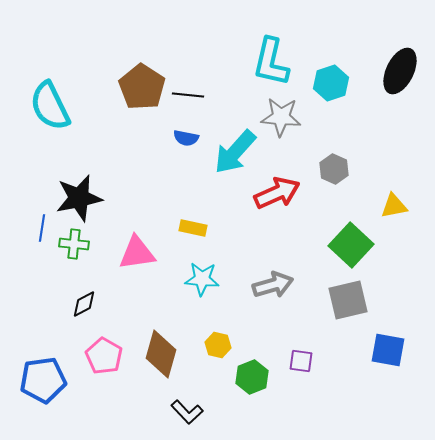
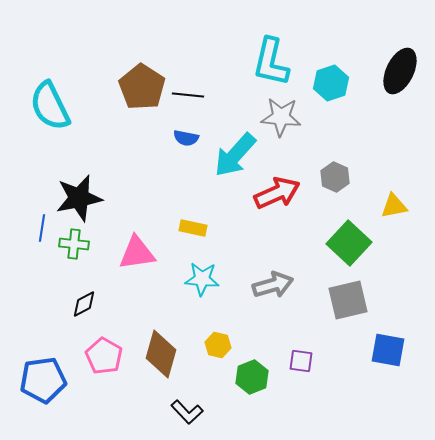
cyan arrow: moved 3 px down
gray hexagon: moved 1 px right, 8 px down
green square: moved 2 px left, 2 px up
